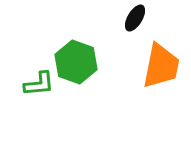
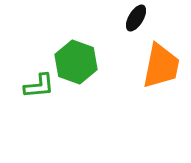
black ellipse: moved 1 px right
green L-shape: moved 2 px down
